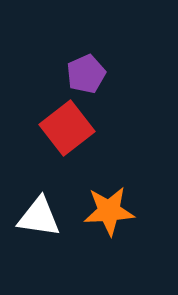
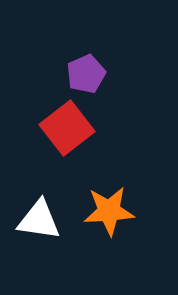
white triangle: moved 3 px down
